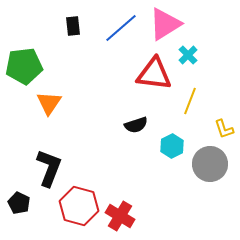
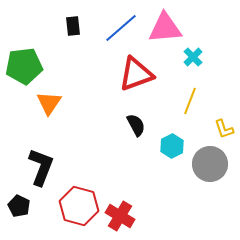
pink triangle: moved 4 px down; rotated 27 degrees clockwise
cyan cross: moved 5 px right, 2 px down
red triangle: moved 18 px left; rotated 27 degrees counterclockwise
black semicircle: rotated 100 degrees counterclockwise
black L-shape: moved 8 px left, 1 px up
black pentagon: moved 3 px down
